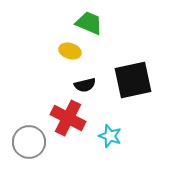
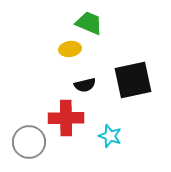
yellow ellipse: moved 2 px up; rotated 25 degrees counterclockwise
red cross: moved 2 px left; rotated 28 degrees counterclockwise
